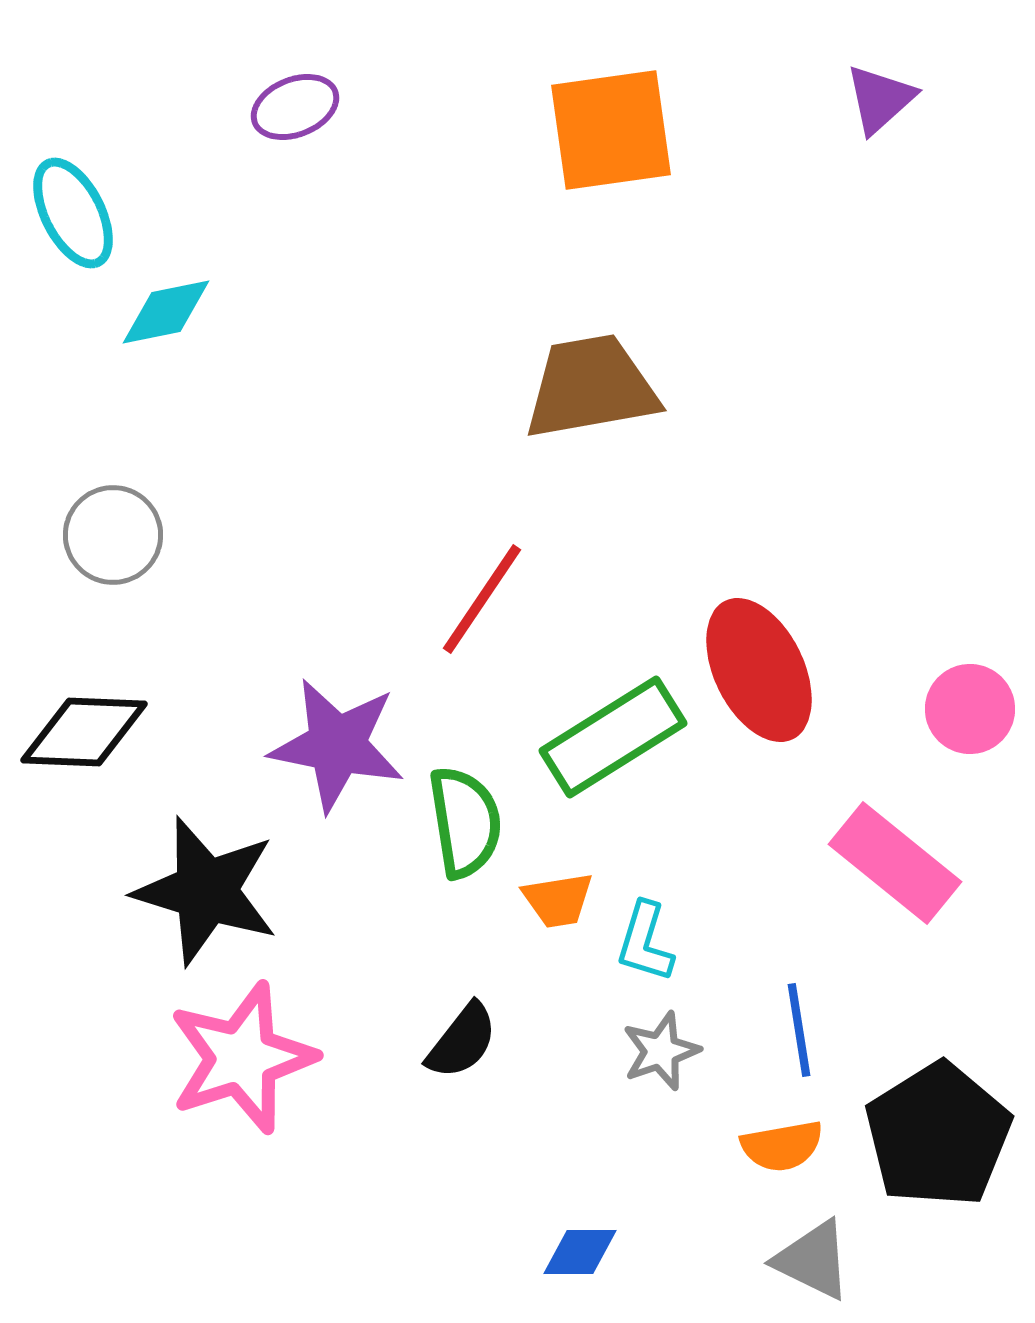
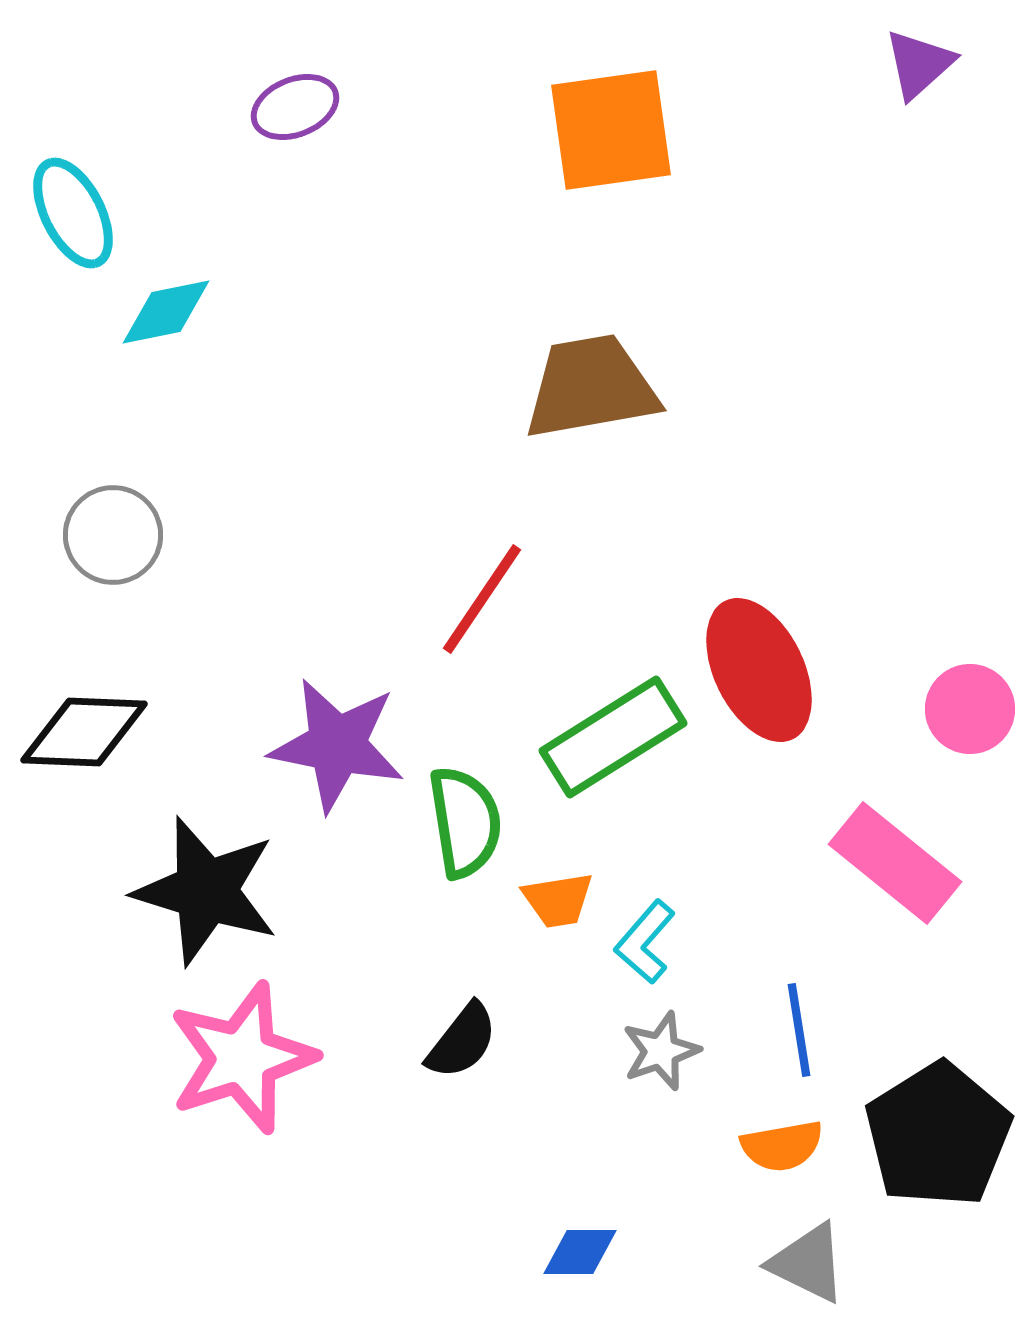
purple triangle: moved 39 px right, 35 px up
cyan L-shape: rotated 24 degrees clockwise
gray triangle: moved 5 px left, 3 px down
